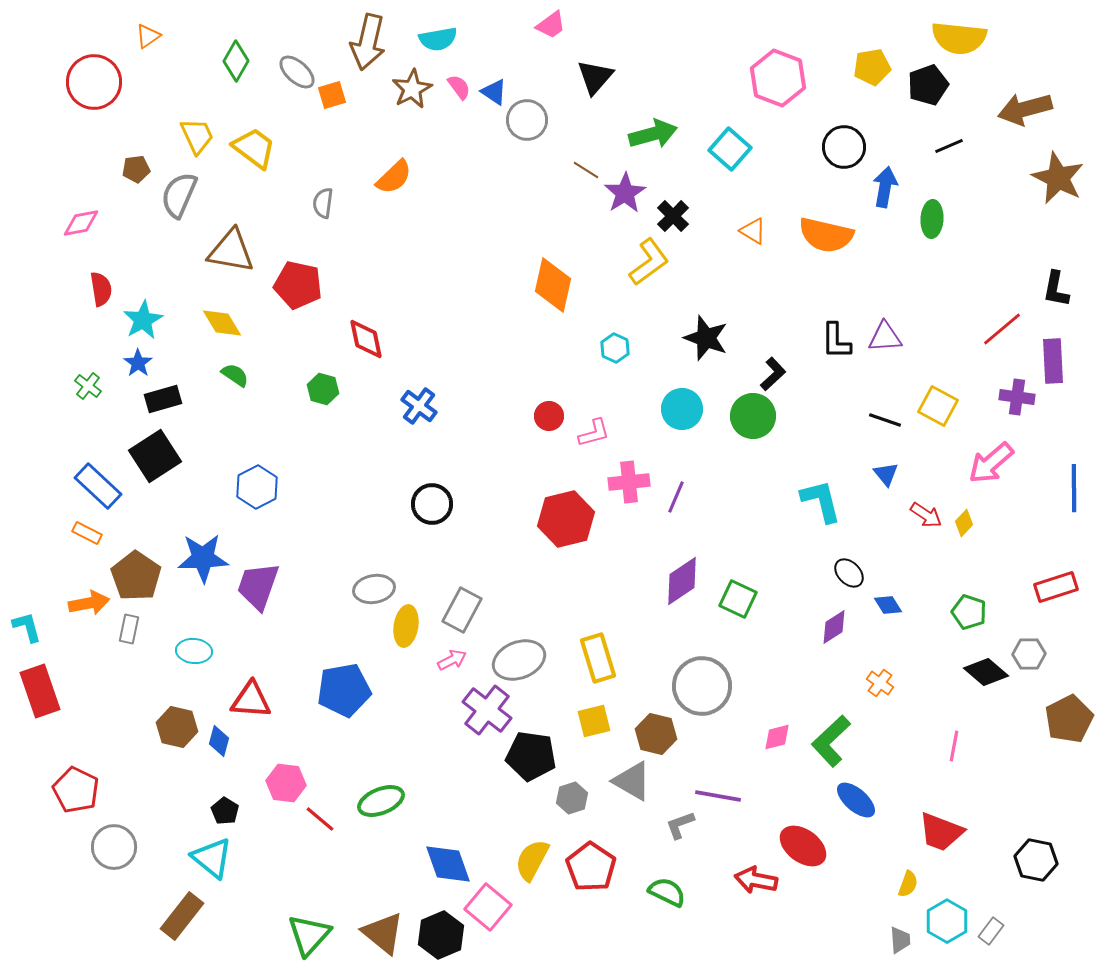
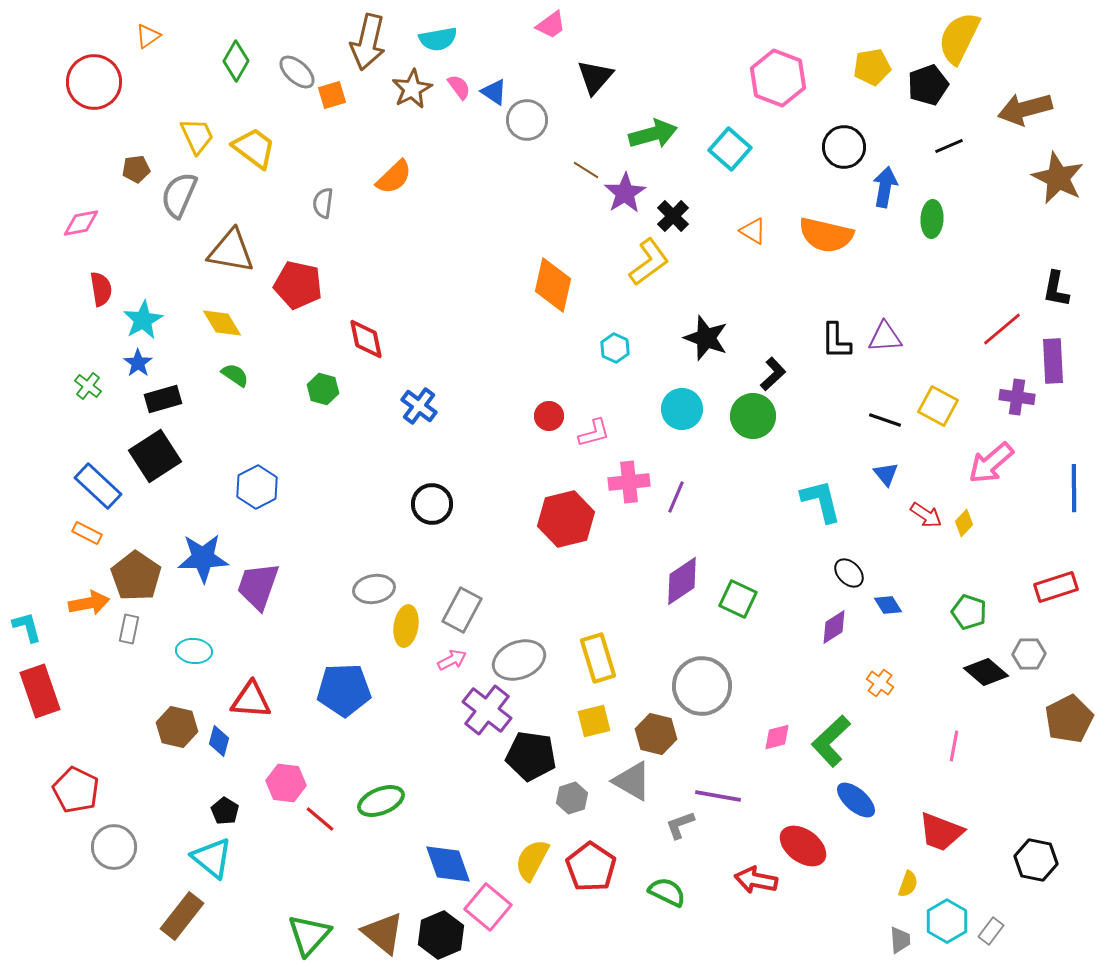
yellow semicircle at (959, 38): rotated 110 degrees clockwise
blue pentagon at (344, 690): rotated 8 degrees clockwise
